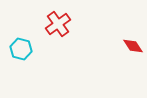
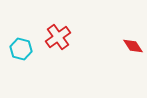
red cross: moved 13 px down
